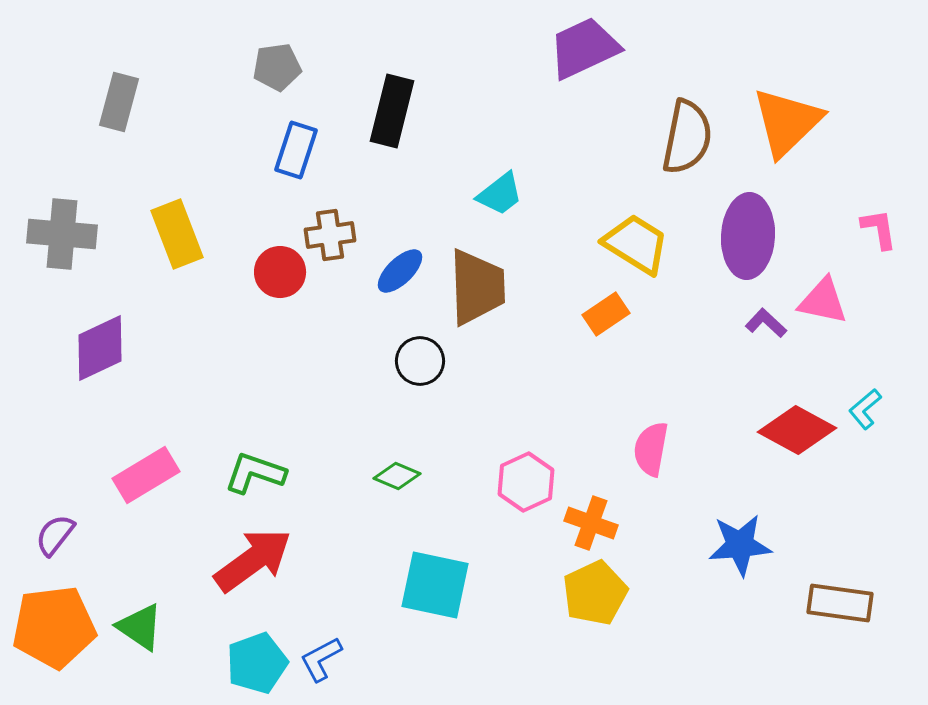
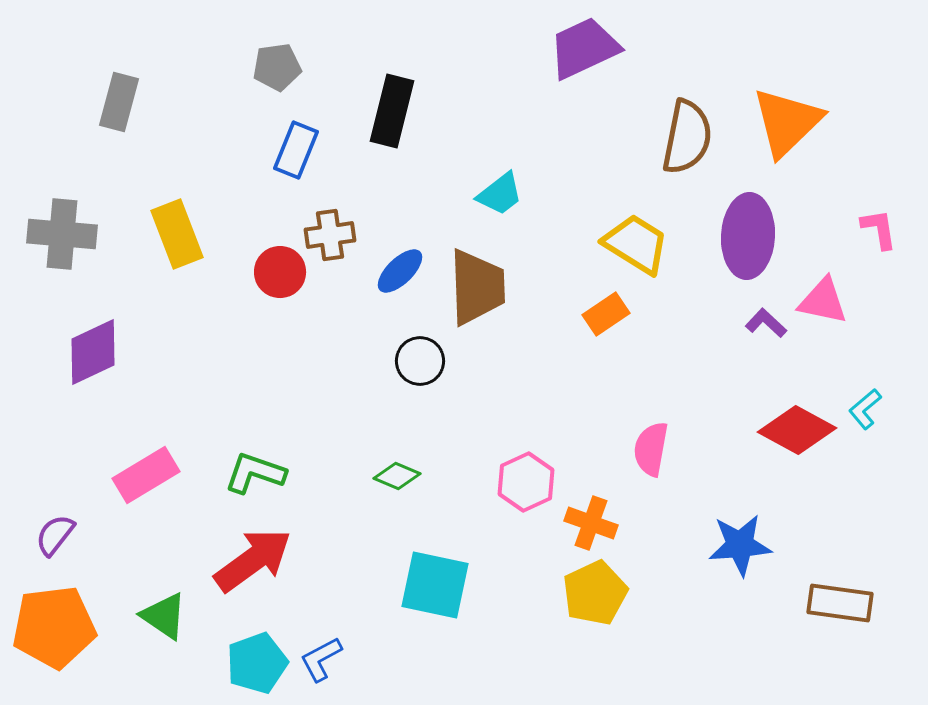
blue rectangle: rotated 4 degrees clockwise
purple diamond: moved 7 px left, 4 px down
green triangle: moved 24 px right, 11 px up
